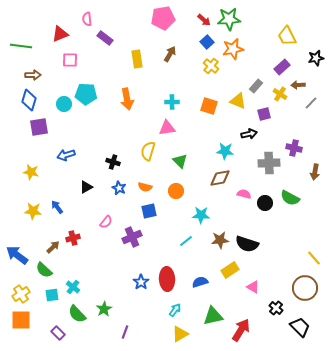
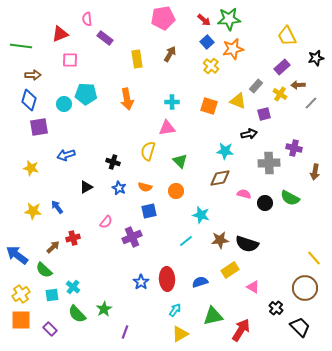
yellow star at (31, 172): moved 4 px up
cyan star at (201, 215): rotated 12 degrees clockwise
purple rectangle at (58, 333): moved 8 px left, 4 px up
